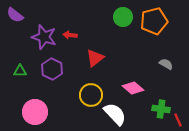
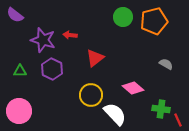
purple star: moved 1 px left, 3 px down
pink circle: moved 16 px left, 1 px up
